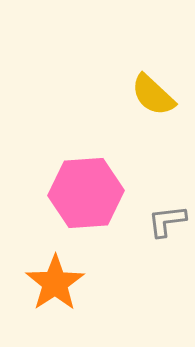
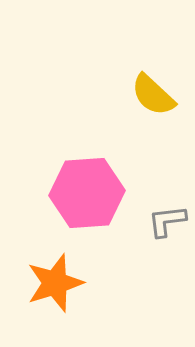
pink hexagon: moved 1 px right
orange star: rotated 16 degrees clockwise
